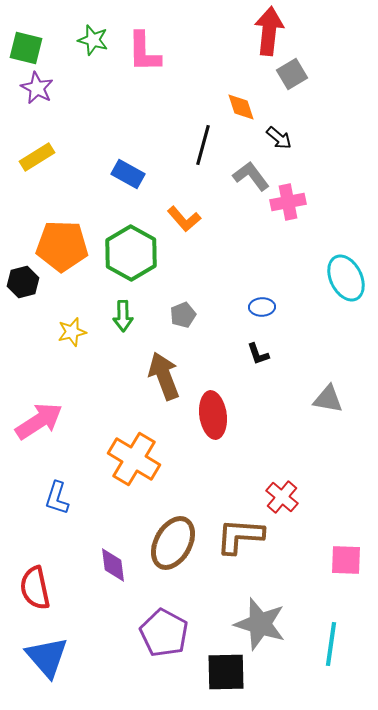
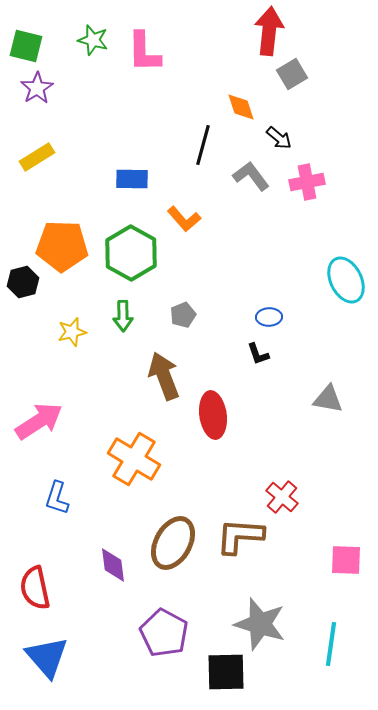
green square: moved 2 px up
purple star: rotated 12 degrees clockwise
blue rectangle: moved 4 px right, 5 px down; rotated 28 degrees counterclockwise
pink cross: moved 19 px right, 20 px up
cyan ellipse: moved 2 px down
blue ellipse: moved 7 px right, 10 px down
